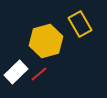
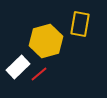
yellow rectangle: rotated 40 degrees clockwise
white rectangle: moved 2 px right, 5 px up
